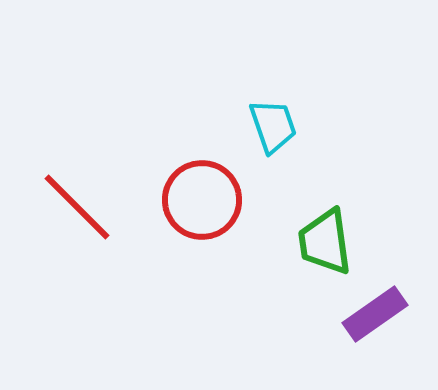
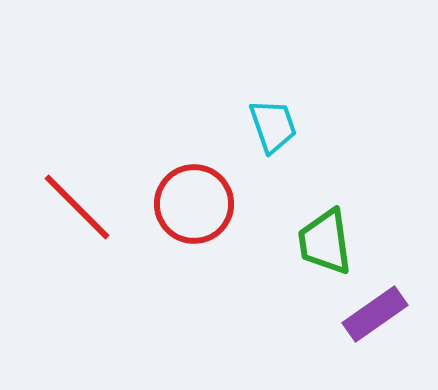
red circle: moved 8 px left, 4 px down
